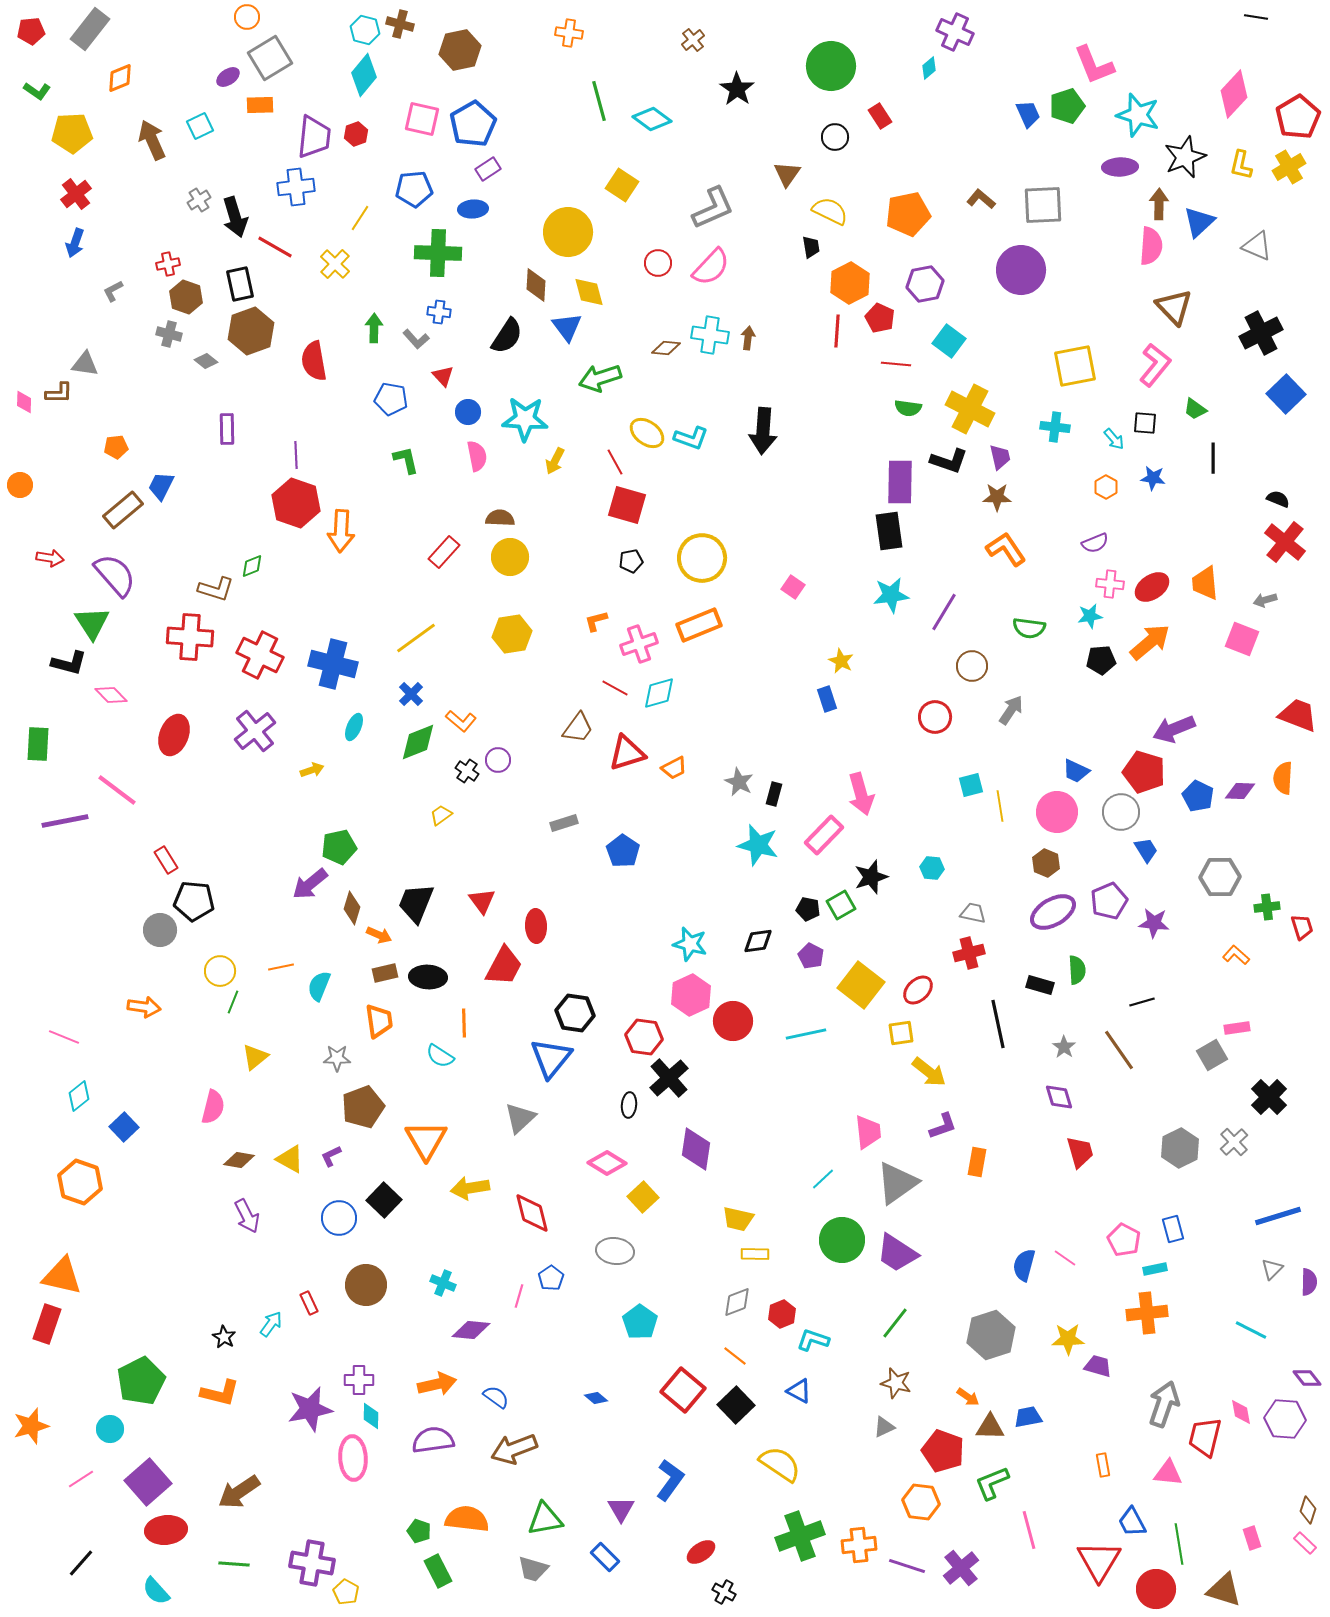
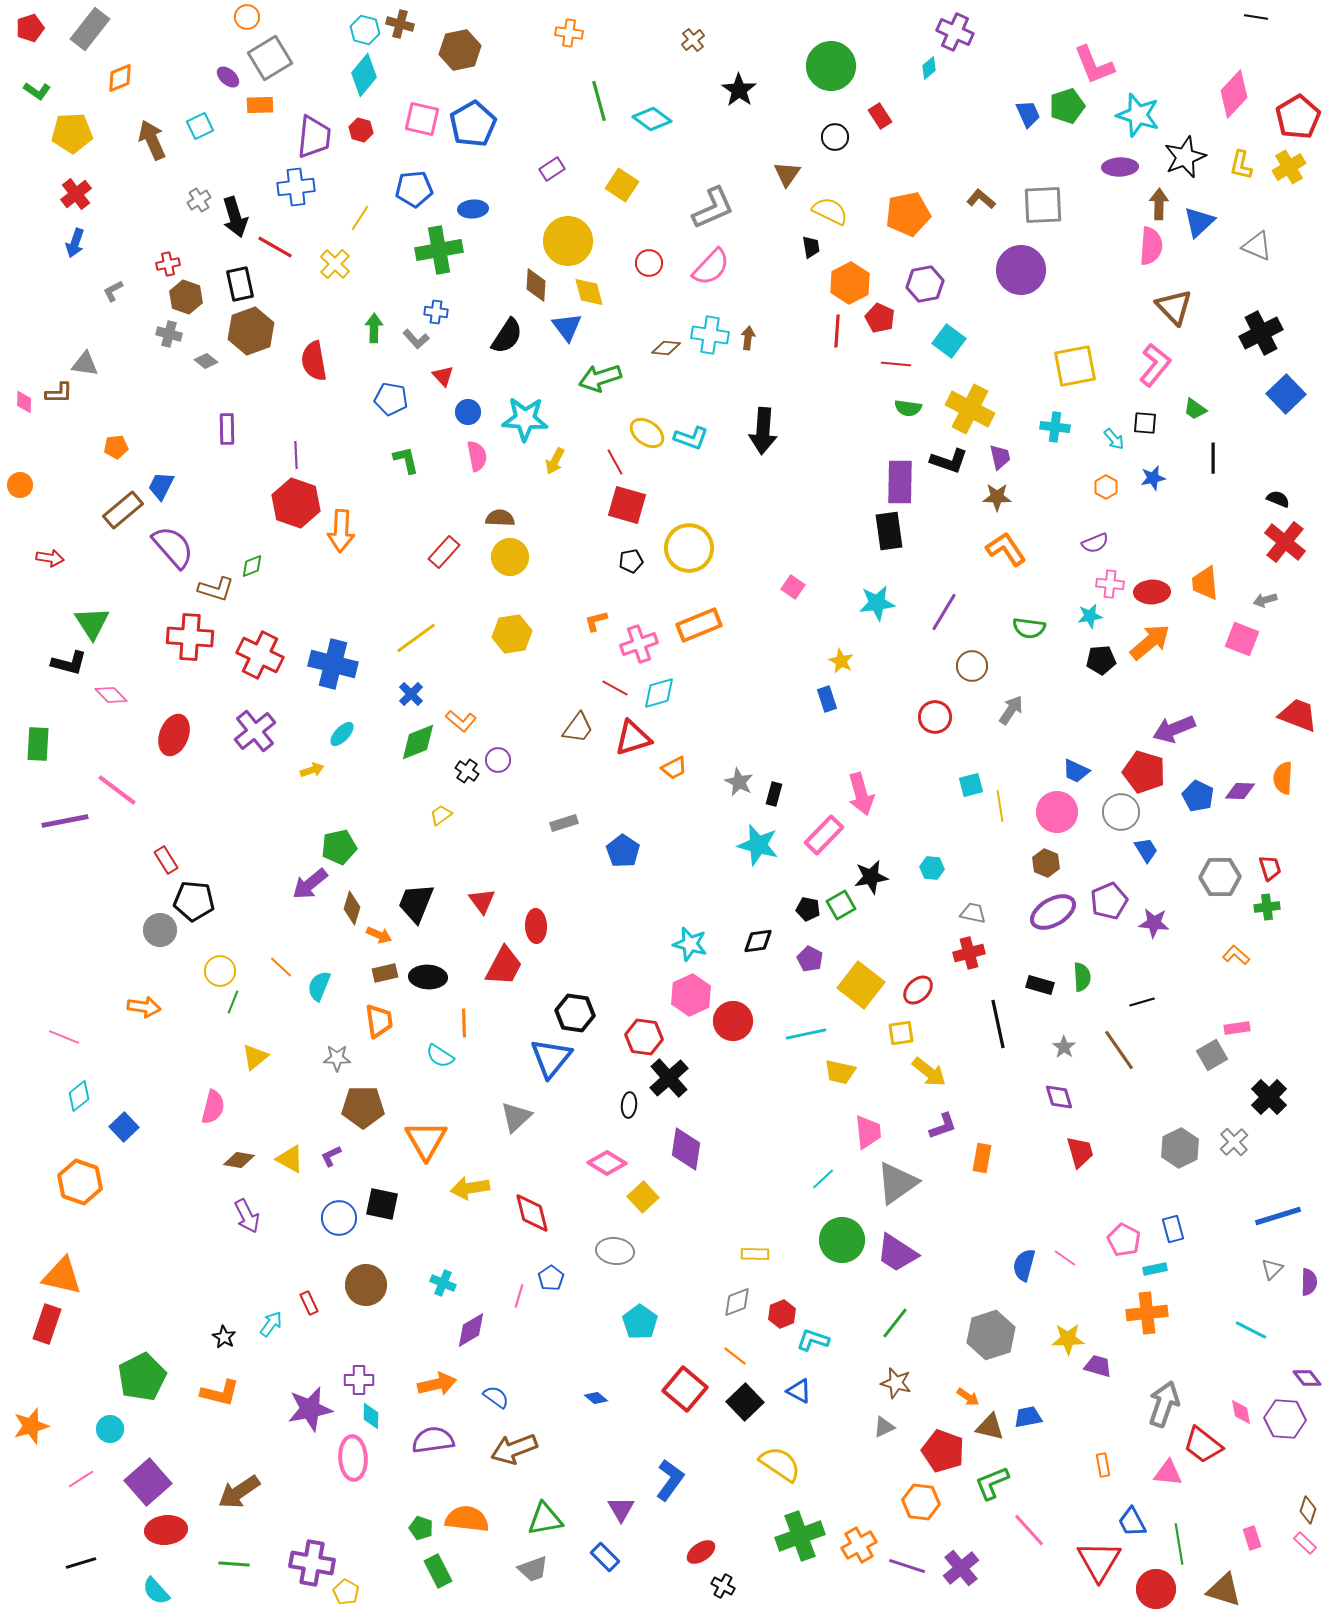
red pentagon at (31, 31): moved 1 px left, 3 px up; rotated 12 degrees counterclockwise
purple ellipse at (228, 77): rotated 75 degrees clockwise
black star at (737, 89): moved 2 px right, 1 px down
red hexagon at (356, 134): moved 5 px right, 4 px up; rotated 25 degrees counterclockwise
purple rectangle at (488, 169): moved 64 px right
yellow circle at (568, 232): moved 9 px down
green cross at (438, 253): moved 1 px right, 3 px up; rotated 12 degrees counterclockwise
red circle at (658, 263): moved 9 px left
blue cross at (439, 312): moved 3 px left
blue star at (1153, 478): rotated 20 degrees counterclockwise
yellow circle at (702, 558): moved 13 px left, 10 px up
purple semicircle at (115, 575): moved 58 px right, 28 px up
red ellipse at (1152, 587): moved 5 px down; rotated 32 degrees clockwise
cyan star at (891, 595): moved 14 px left, 8 px down
cyan ellipse at (354, 727): moved 12 px left, 7 px down; rotated 20 degrees clockwise
red triangle at (627, 753): moved 6 px right, 15 px up
black star at (871, 877): rotated 8 degrees clockwise
red trapezoid at (1302, 927): moved 32 px left, 59 px up
purple pentagon at (811, 956): moved 1 px left, 3 px down
orange line at (281, 967): rotated 55 degrees clockwise
green semicircle at (1077, 970): moved 5 px right, 7 px down
brown pentagon at (363, 1107): rotated 21 degrees clockwise
gray triangle at (520, 1118): moved 4 px left, 1 px up
purple diamond at (696, 1149): moved 10 px left
orange rectangle at (977, 1162): moved 5 px right, 4 px up
black square at (384, 1200): moved 2 px left, 4 px down; rotated 32 degrees counterclockwise
yellow trapezoid at (738, 1219): moved 102 px right, 147 px up
purple diamond at (471, 1330): rotated 36 degrees counterclockwise
green pentagon at (141, 1381): moved 1 px right, 4 px up
red square at (683, 1390): moved 2 px right, 1 px up
black square at (736, 1405): moved 9 px right, 3 px up
brown triangle at (990, 1427): rotated 12 degrees clockwise
red trapezoid at (1205, 1437): moved 2 px left, 8 px down; rotated 66 degrees counterclockwise
pink line at (1029, 1530): rotated 27 degrees counterclockwise
green pentagon at (419, 1531): moved 2 px right, 3 px up
orange cross at (859, 1545): rotated 24 degrees counterclockwise
black line at (81, 1563): rotated 32 degrees clockwise
gray trapezoid at (533, 1569): rotated 36 degrees counterclockwise
black cross at (724, 1592): moved 1 px left, 6 px up
